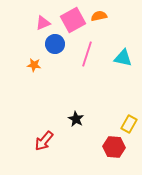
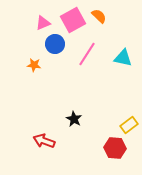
orange semicircle: rotated 56 degrees clockwise
pink line: rotated 15 degrees clockwise
black star: moved 2 px left
yellow rectangle: moved 1 px down; rotated 24 degrees clockwise
red arrow: rotated 70 degrees clockwise
red hexagon: moved 1 px right, 1 px down
